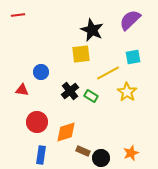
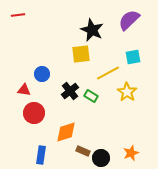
purple semicircle: moved 1 px left
blue circle: moved 1 px right, 2 px down
red triangle: moved 2 px right
red circle: moved 3 px left, 9 px up
